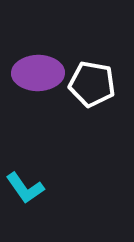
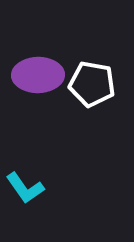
purple ellipse: moved 2 px down
